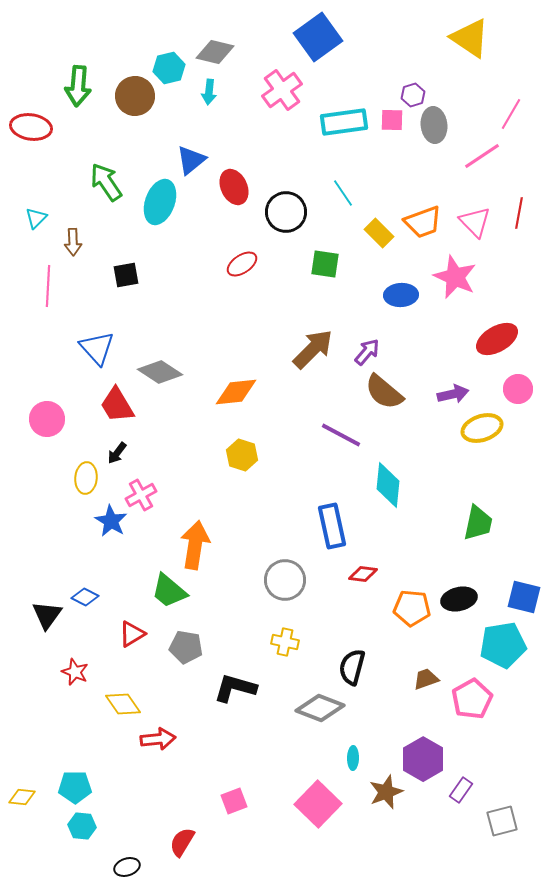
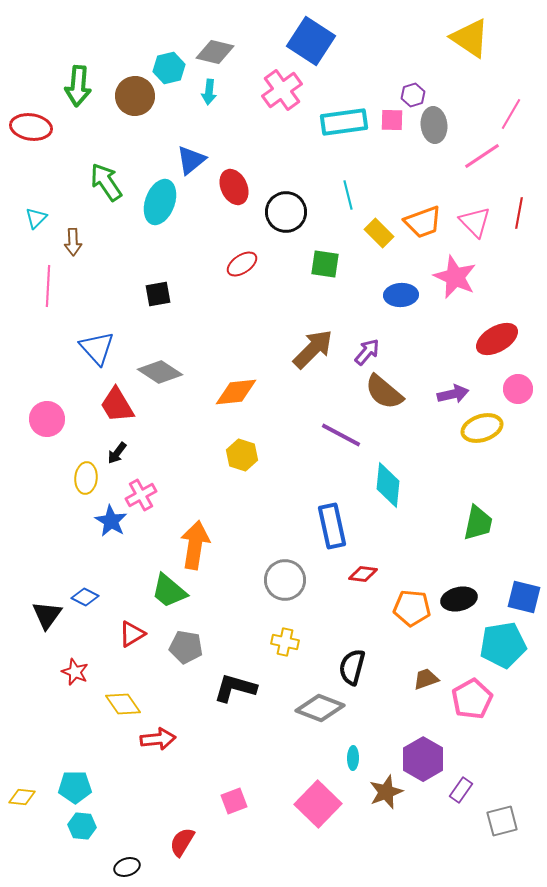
blue square at (318, 37): moved 7 px left, 4 px down; rotated 21 degrees counterclockwise
cyan line at (343, 193): moved 5 px right, 2 px down; rotated 20 degrees clockwise
black square at (126, 275): moved 32 px right, 19 px down
